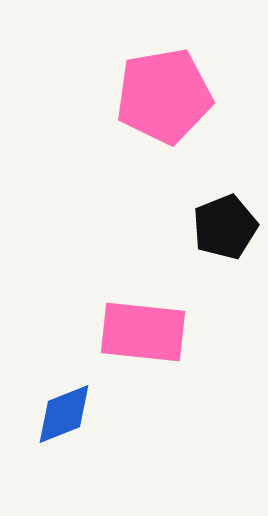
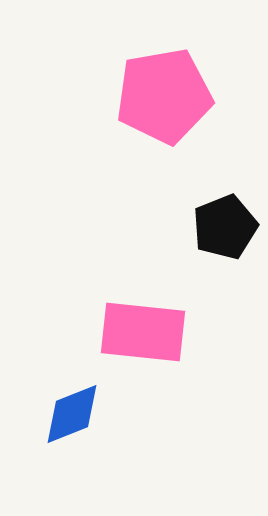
blue diamond: moved 8 px right
